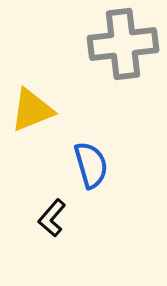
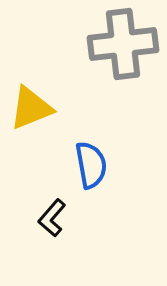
yellow triangle: moved 1 px left, 2 px up
blue semicircle: rotated 6 degrees clockwise
